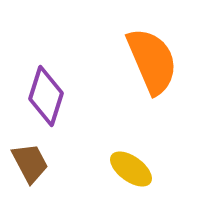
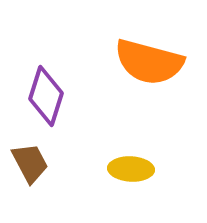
orange semicircle: moved 3 px left, 1 px down; rotated 128 degrees clockwise
yellow ellipse: rotated 33 degrees counterclockwise
